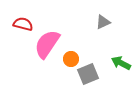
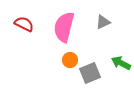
red semicircle: moved 1 px right; rotated 12 degrees clockwise
pink semicircle: moved 17 px right, 17 px up; rotated 20 degrees counterclockwise
orange circle: moved 1 px left, 1 px down
gray square: moved 2 px right, 1 px up
